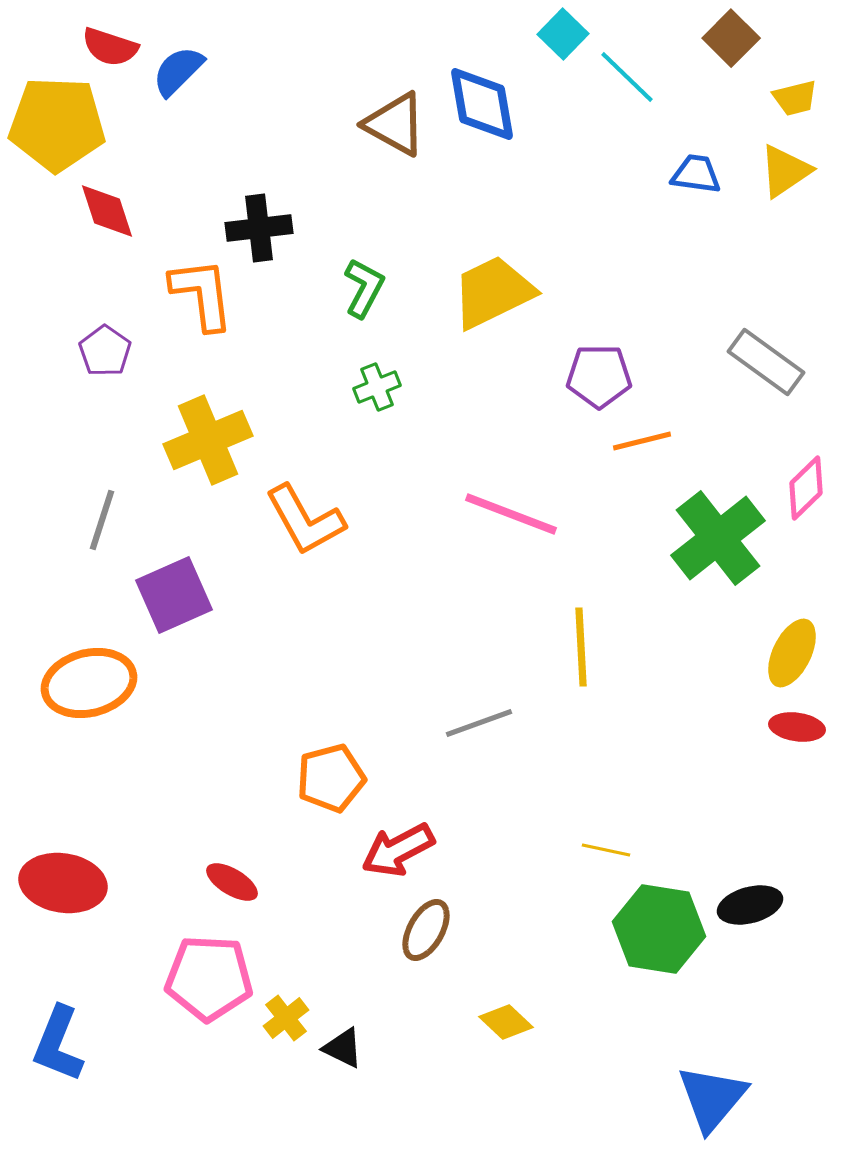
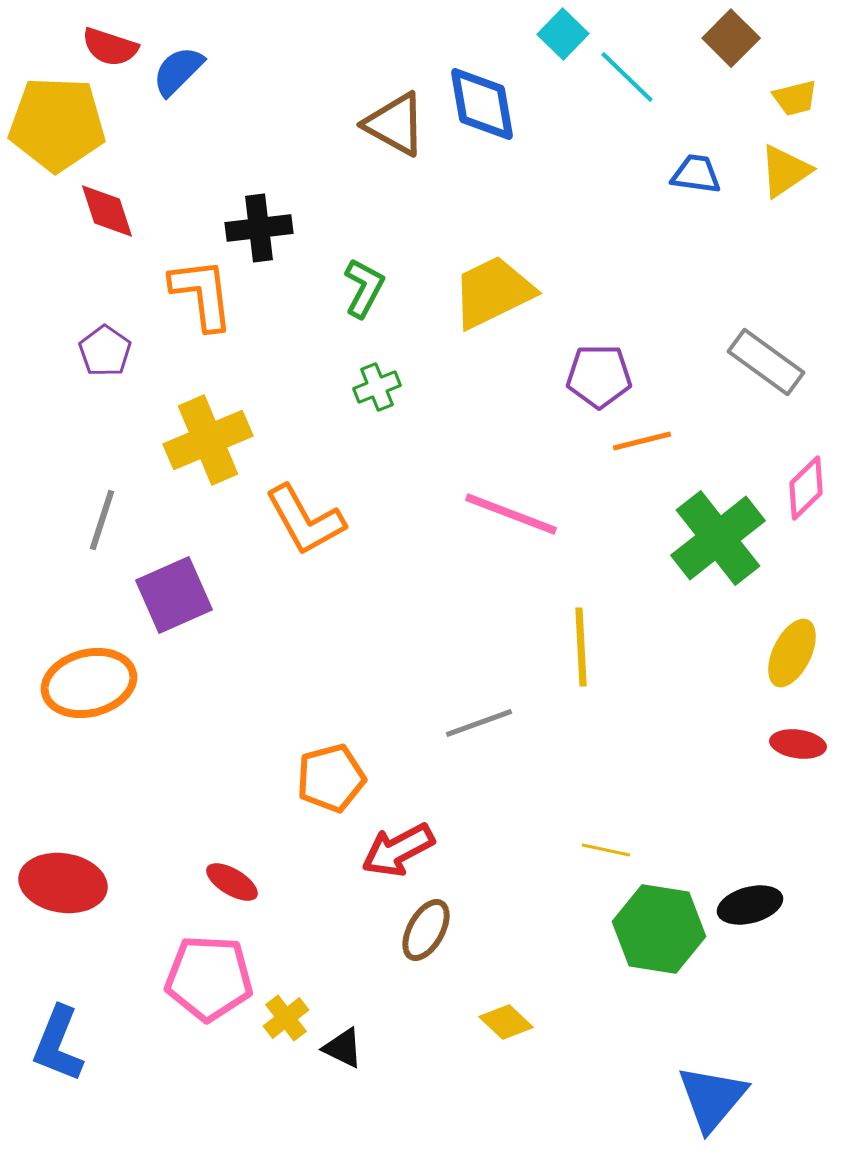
red ellipse at (797, 727): moved 1 px right, 17 px down
